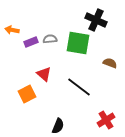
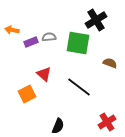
black cross: rotated 35 degrees clockwise
gray semicircle: moved 1 px left, 2 px up
red cross: moved 1 px right, 2 px down
